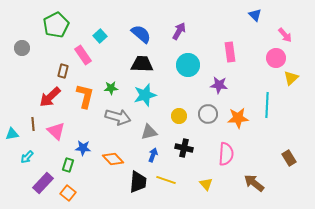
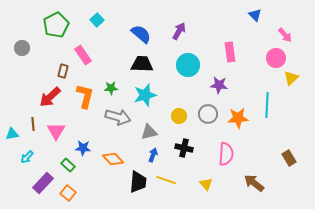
cyan square at (100, 36): moved 3 px left, 16 px up
pink triangle at (56, 131): rotated 18 degrees clockwise
green rectangle at (68, 165): rotated 64 degrees counterclockwise
